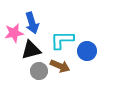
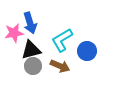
blue arrow: moved 2 px left
cyan L-shape: rotated 30 degrees counterclockwise
gray circle: moved 6 px left, 5 px up
